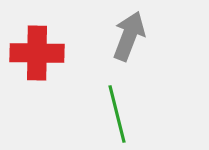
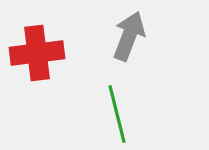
red cross: rotated 8 degrees counterclockwise
